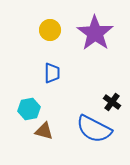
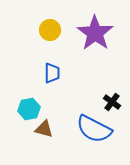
brown triangle: moved 2 px up
